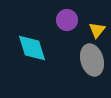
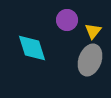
yellow triangle: moved 4 px left, 1 px down
gray ellipse: moved 2 px left; rotated 36 degrees clockwise
